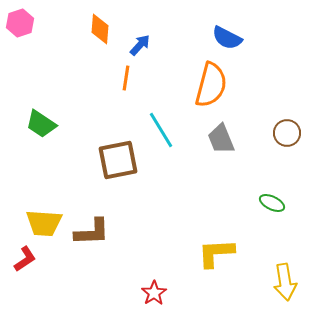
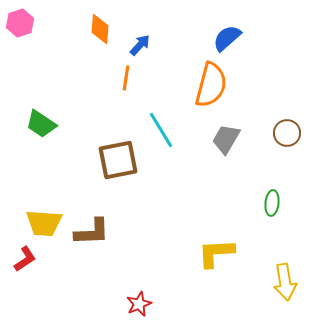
blue semicircle: rotated 112 degrees clockwise
gray trapezoid: moved 5 px right; rotated 52 degrees clockwise
green ellipse: rotated 70 degrees clockwise
red star: moved 15 px left, 11 px down; rotated 10 degrees clockwise
